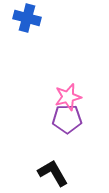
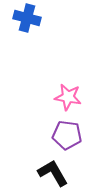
pink star: rotated 24 degrees clockwise
purple pentagon: moved 16 px down; rotated 8 degrees clockwise
